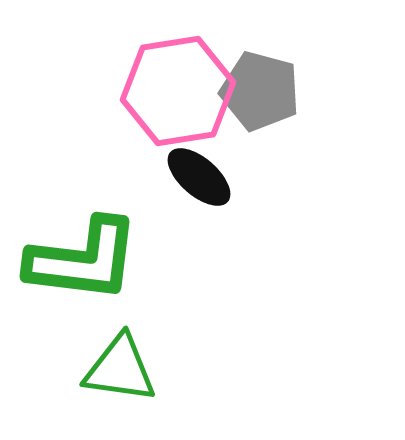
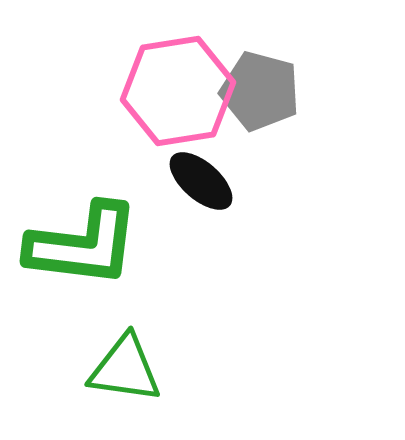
black ellipse: moved 2 px right, 4 px down
green L-shape: moved 15 px up
green triangle: moved 5 px right
